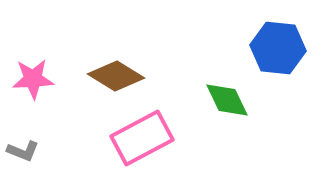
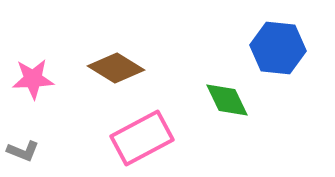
brown diamond: moved 8 px up
